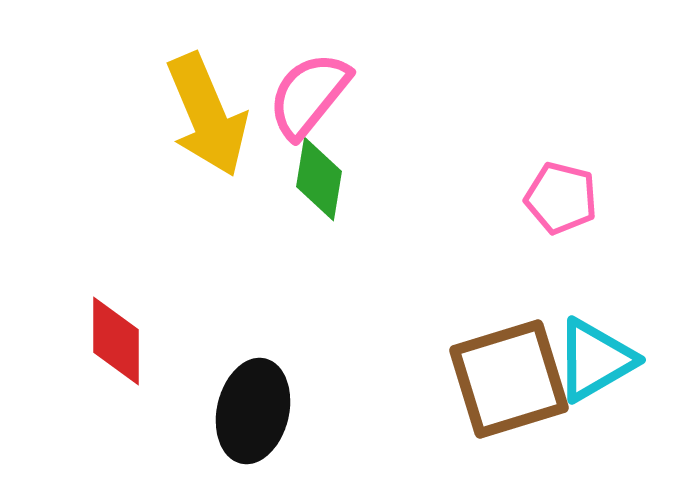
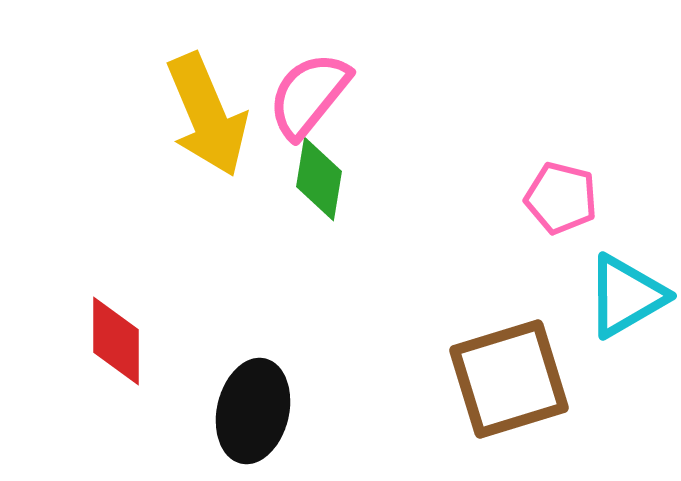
cyan triangle: moved 31 px right, 64 px up
